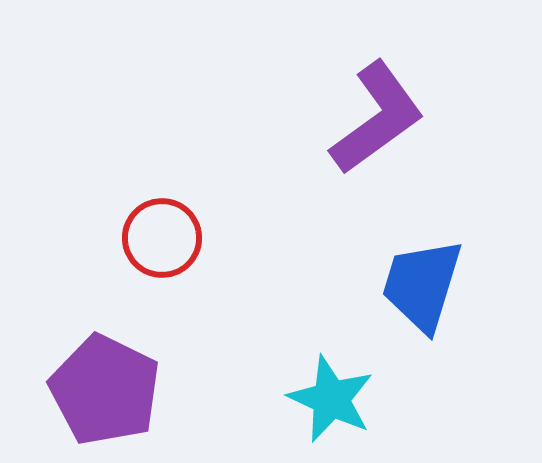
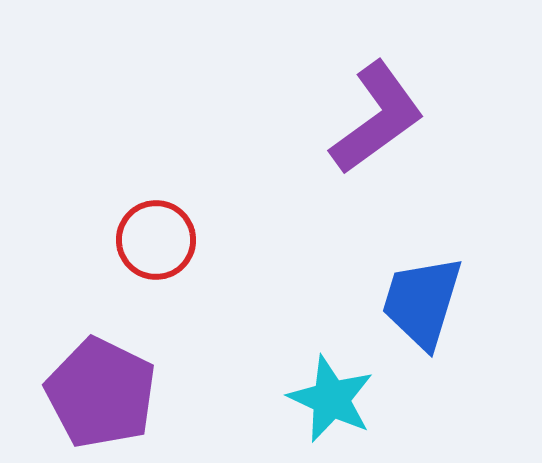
red circle: moved 6 px left, 2 px down
blue trapezoid: moved 17 px down
purple pentagon: moved 4 px left, 3 px down
